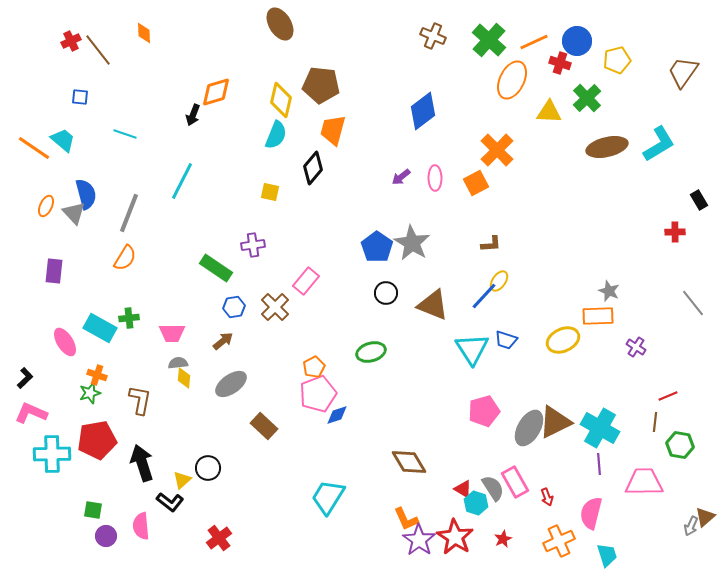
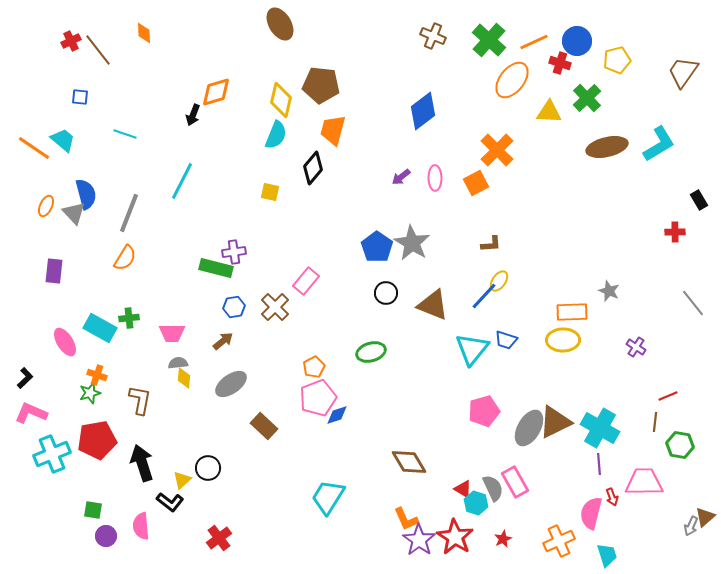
orange ellipse at (512, 80): rotated 12 degrees clockwise
purple cross at (253, 245): moved 19 px left, 7 px down
green rectangle at (216, 268): rotated 20 degrees counterclockwise
orange rectangle at (598, 316): moved 26 px left, 4 px up
yellow ellipse at (563, 340): rotated 24 degrees clockwise
cyan triangle at (472, 349): rotated 12 degrees clockwise
pink pentagon at (318, 394): moved 4 px down
cyan cross at (52, 454): rotated 21 degrees counterclockwise
gray semicircle at (493, 488): rotated 8 degrees clockwise
red arrow at (547, 497): moved 65 px right
